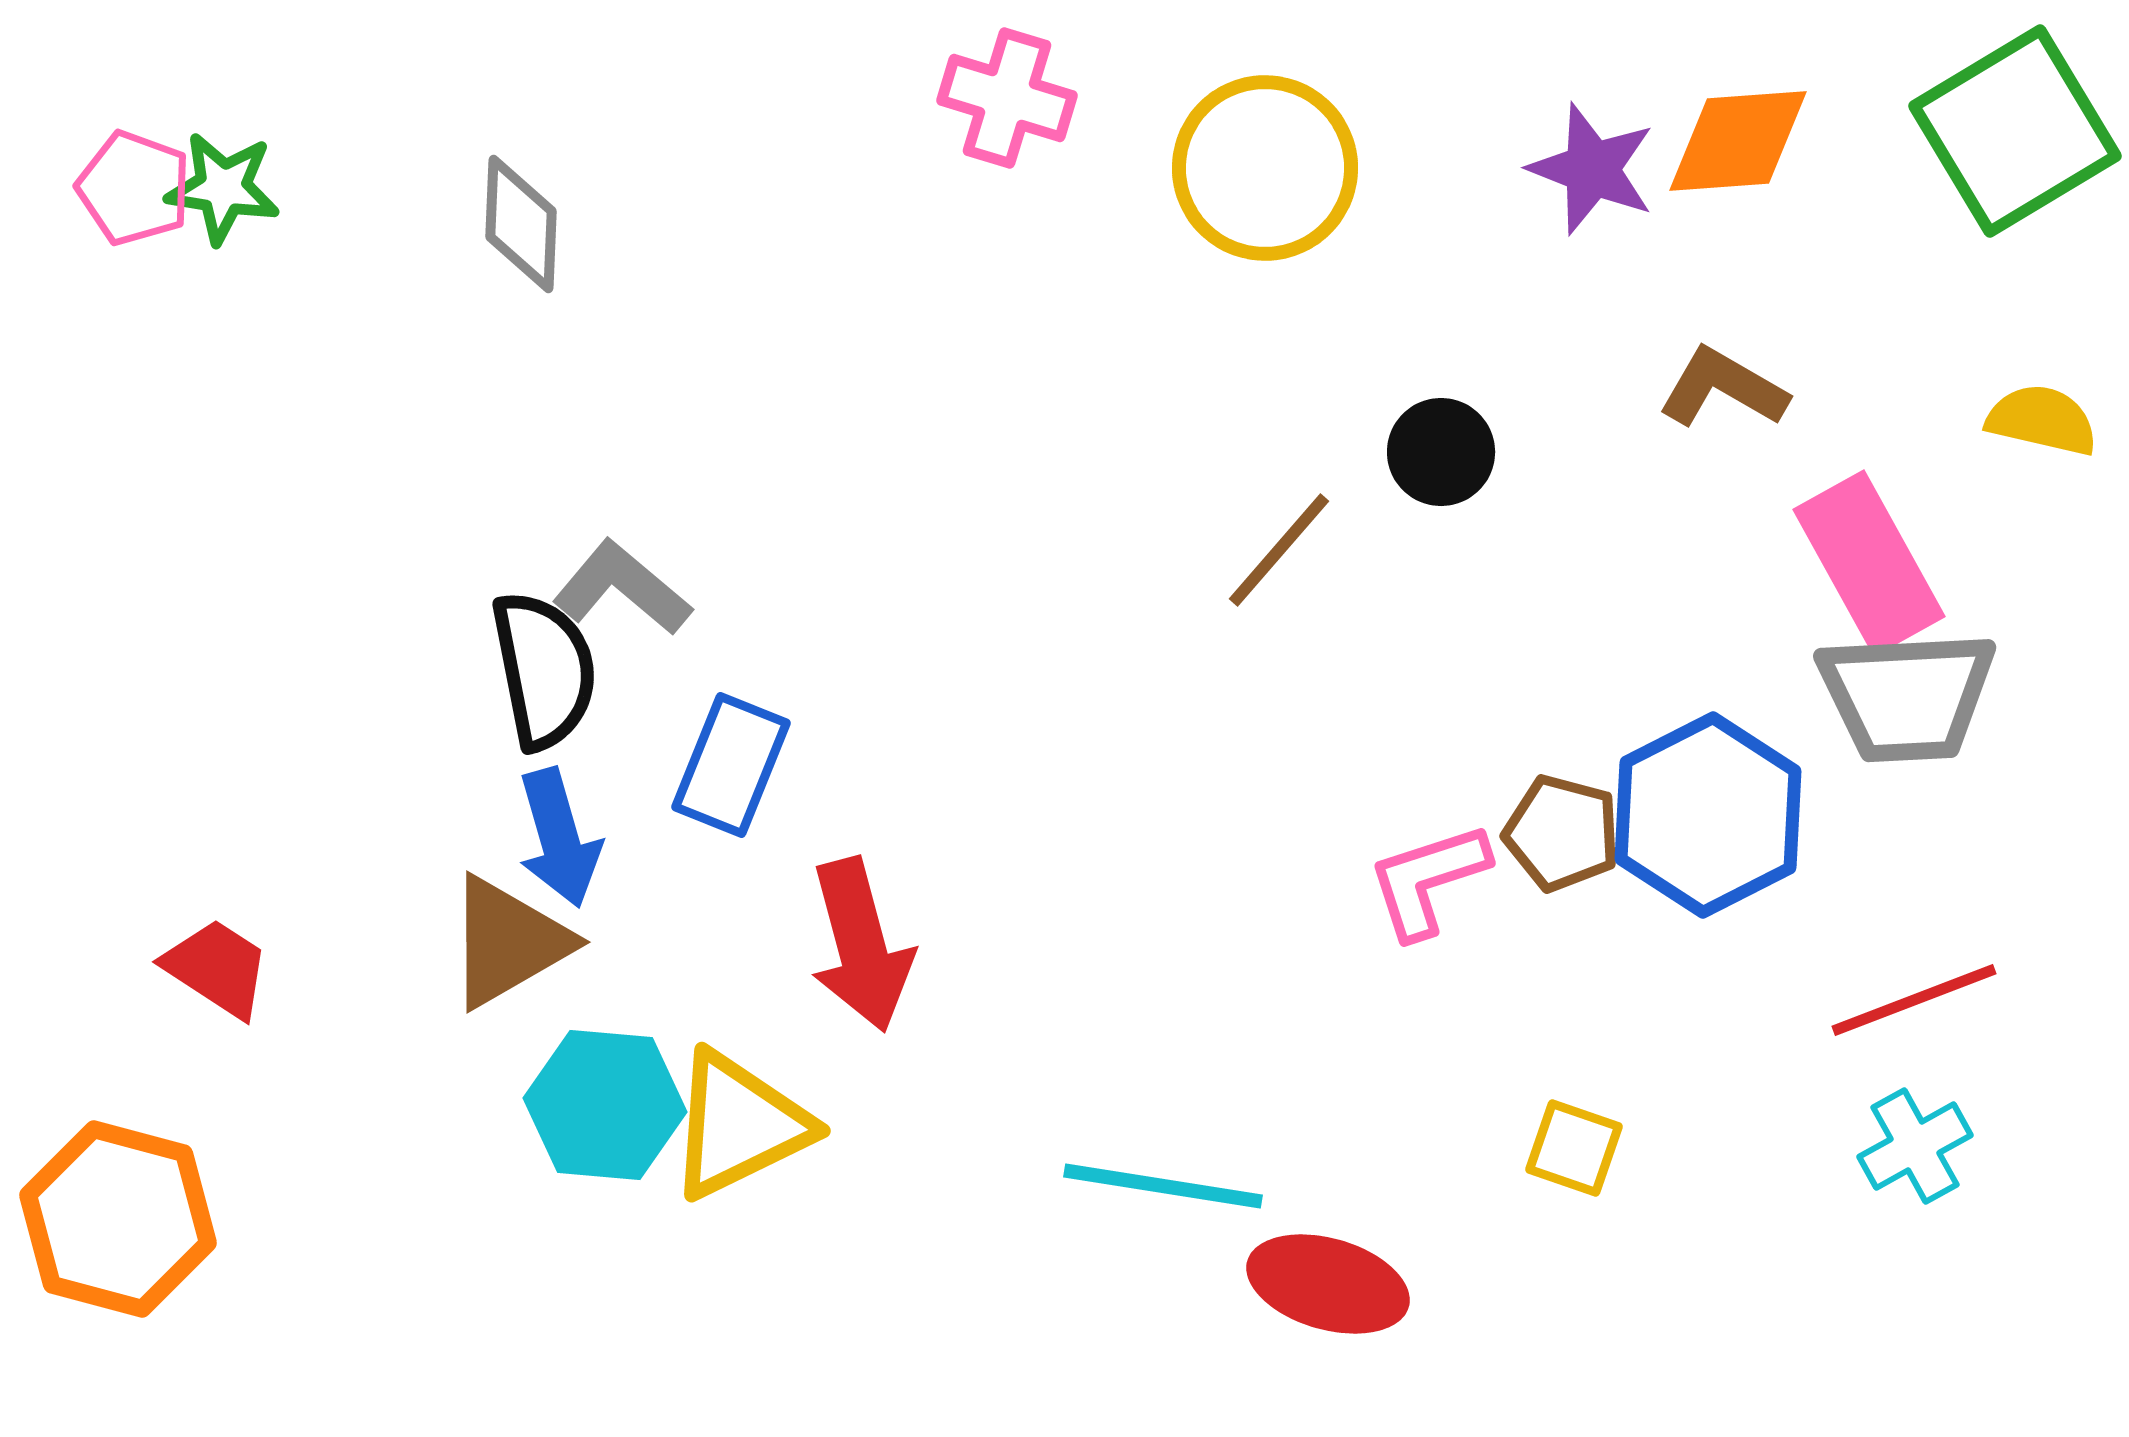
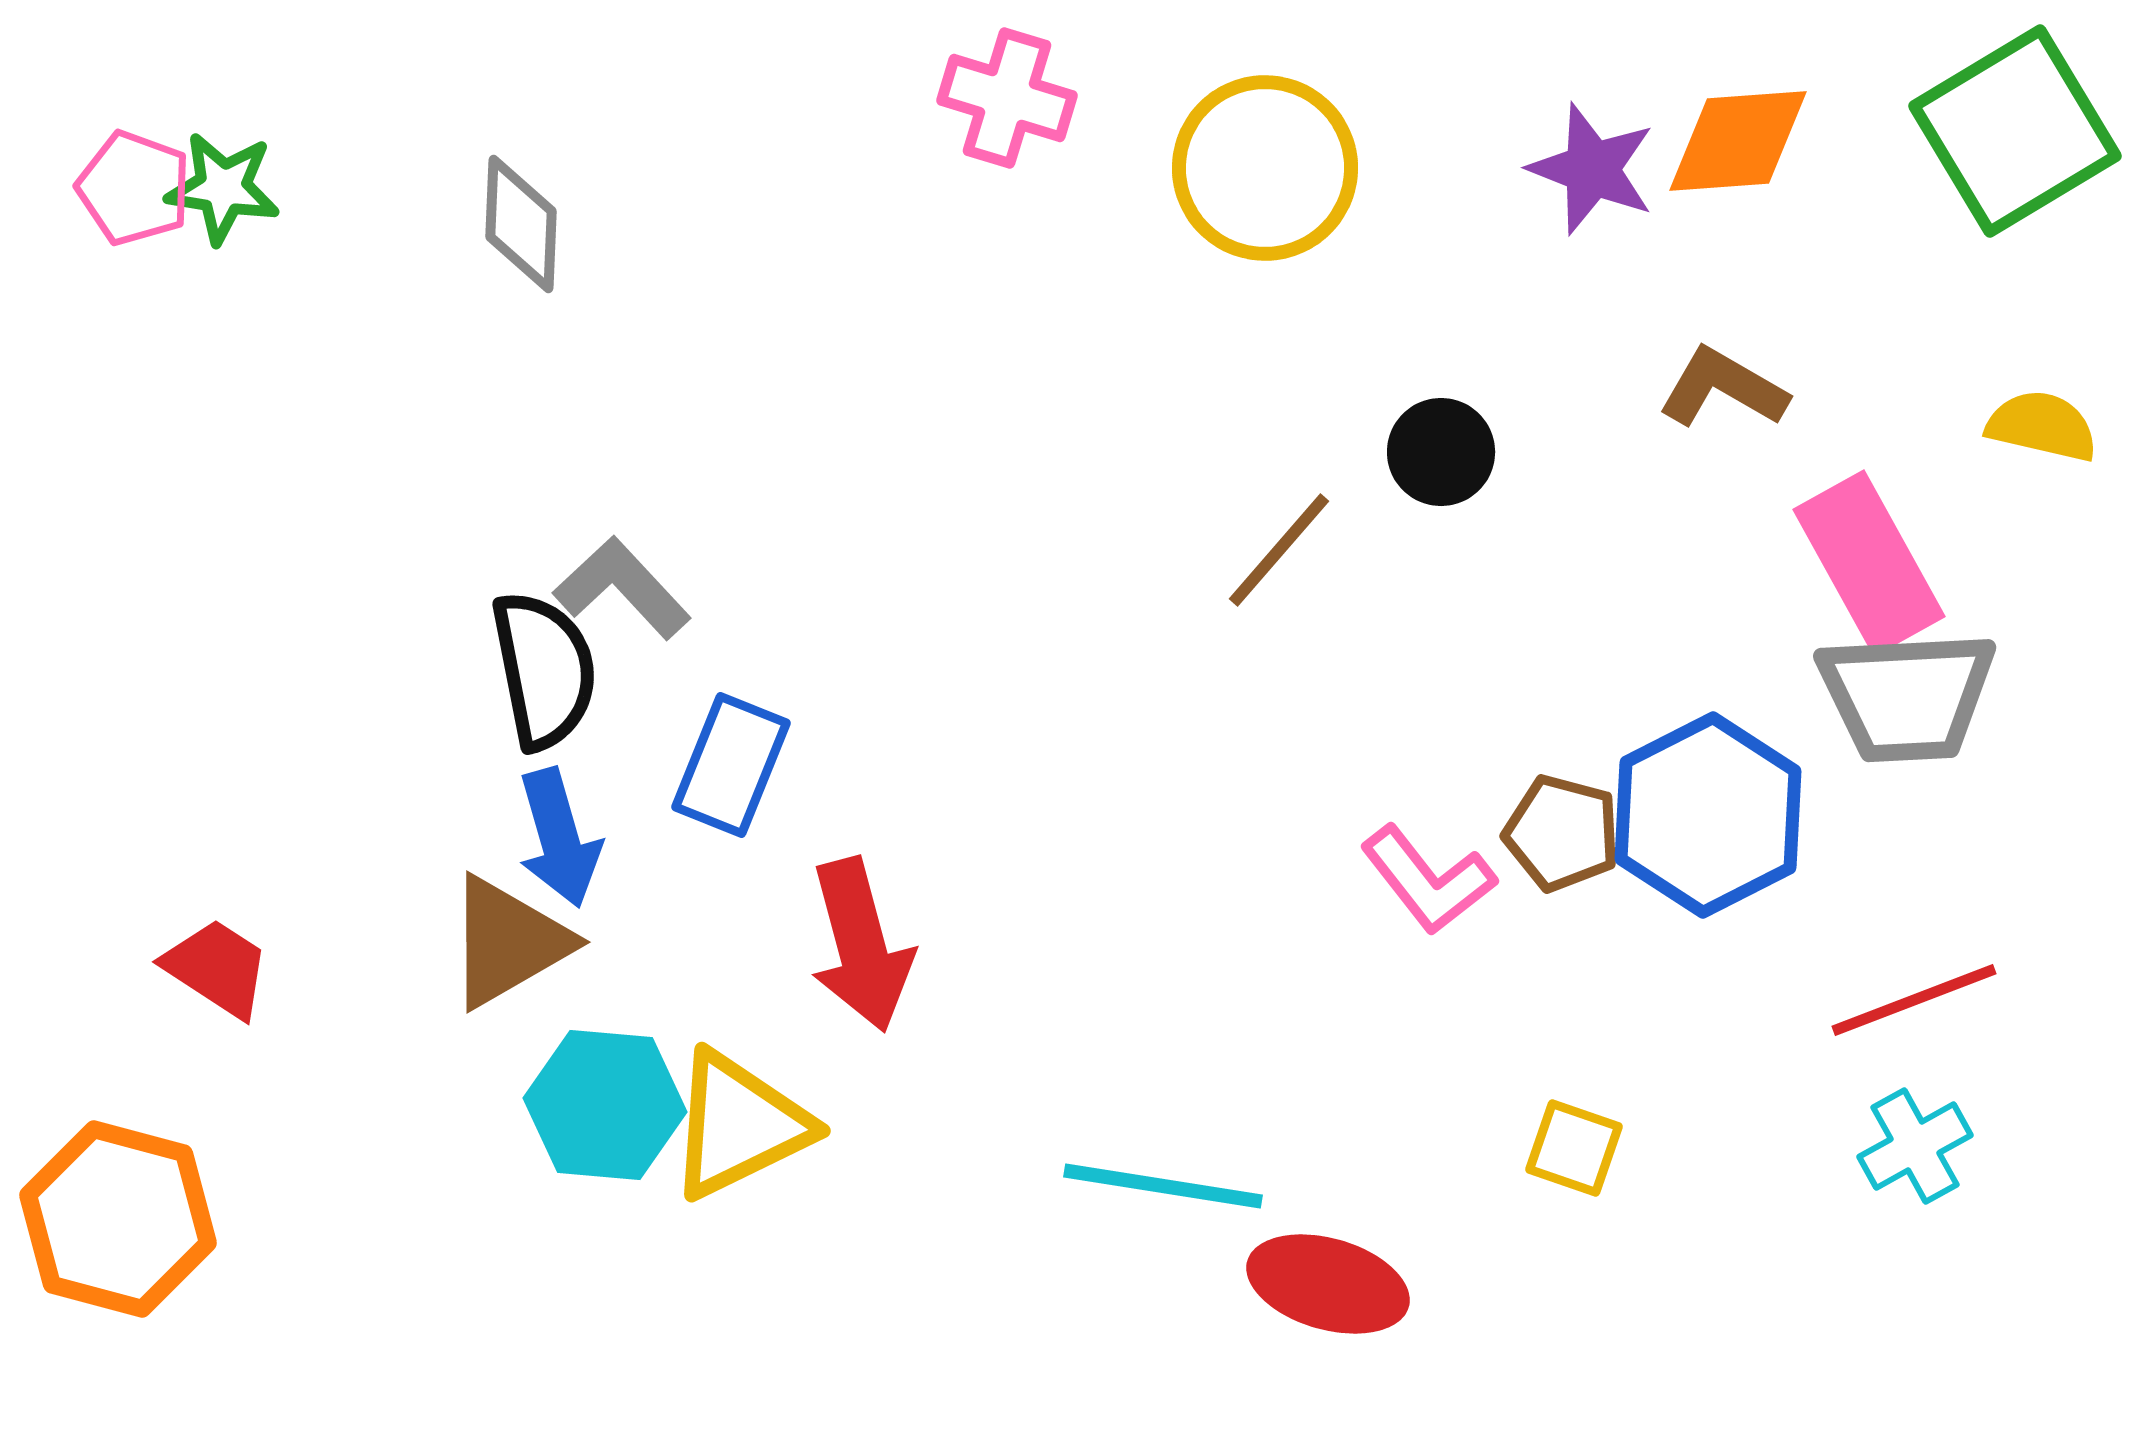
yellow semicircle: moved 6 px down
gray L-shape: rotated 7 degrees clockwise
pink L-shape: rotated 110 degrees counterclockwise
